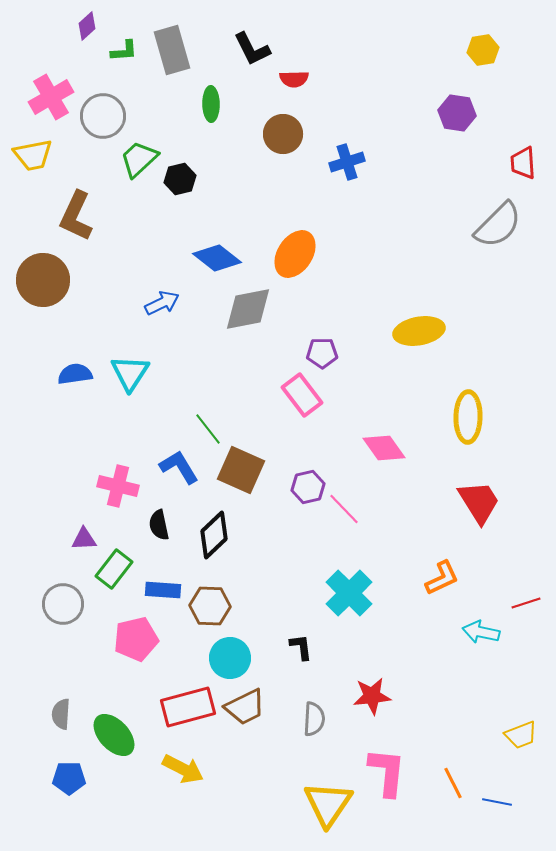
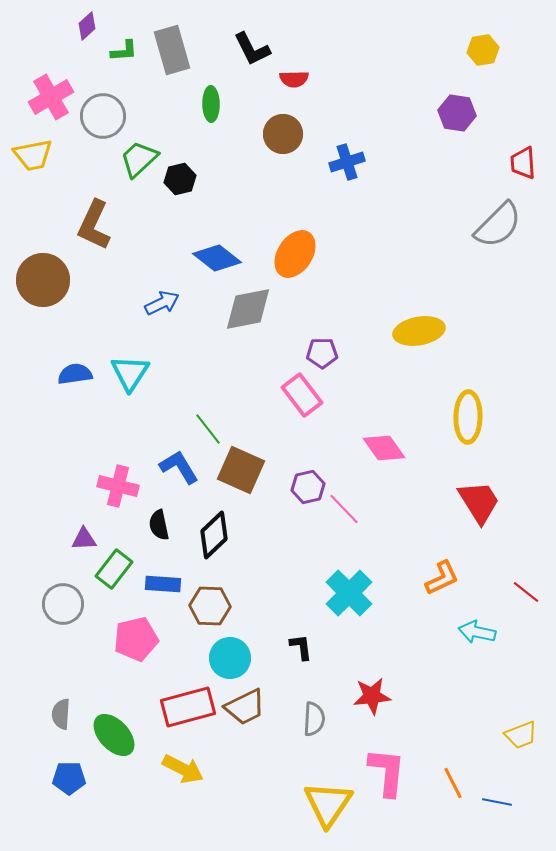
brown L-shape at (76, 216): moved 18 px right, 9 px down
blue rectangle at (163, 590): moved 6 px up
red line at (526, 603): moved 11 px up; rotated 56 degrees clockwise
cyan arrow at (481, 632): moved 4 px left
